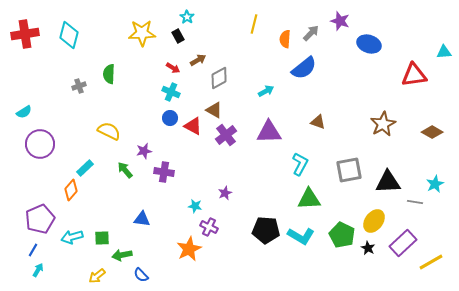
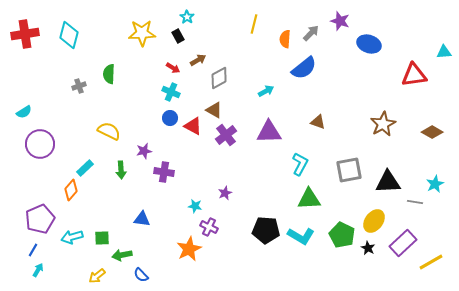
green arrow at (125, 170): moved 4 px left; rotated 144 degrees counterclockwise
